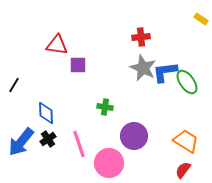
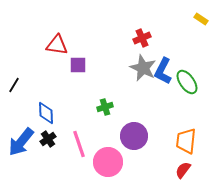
red cross: moved 1 px right, 1 px down; rotated 18 degrees counterclockwise
blue L-shape: moved 2 px left, 1 px up; rotated 56 degrees counterclockwise
green cross: rotated 28 degrees counterclockwise
orange trapezoid: rotated 116 degrees counterclockwise
pink circle: moved 1 px left, 1 px up
